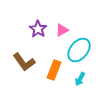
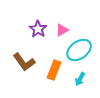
cyan ellipse: rotated 15 degrees clockwise
